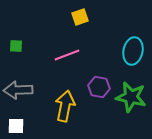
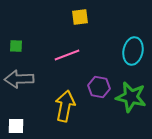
yellow square: rotated 12 degrees clockwise
gray arrow: moved 1 px right, 11 px up
